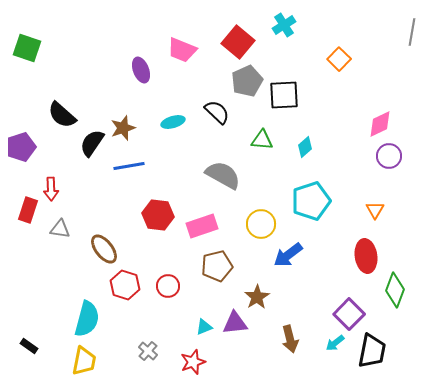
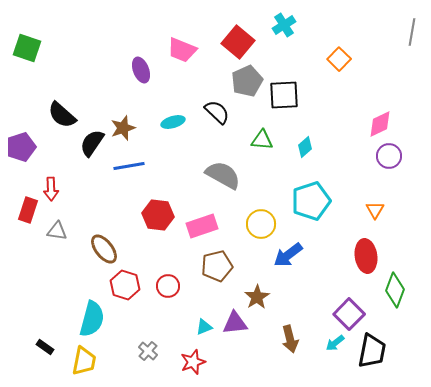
gray triangle at (60, 229): moved 3 px left, 2 px down
cyan semicircle at (87, 319): moved 5 px right
black rectangle at (29, 346): moved 16 px right, 1 px down
